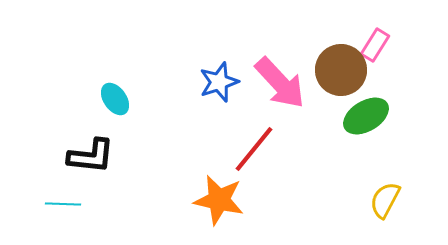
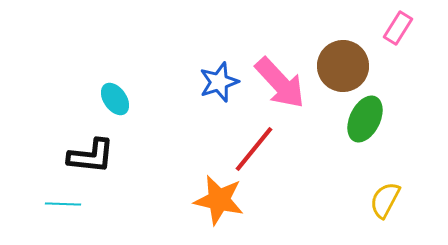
pink rectangle: moved 23 px right, 17 px up
brown circle: moved 2 px right, 4 px up
green ellipse: moved 1 px left, 3 px down; rotated 33 degrees counterclockwise
